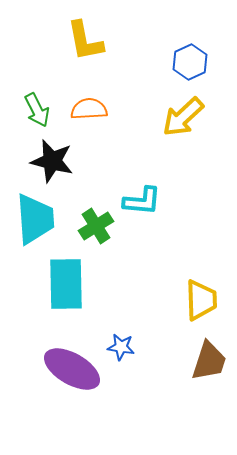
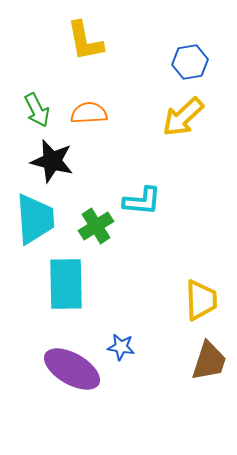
blue hexagon: rotated 16 degrees clockwise
orange semicircle: moved 4 px down
